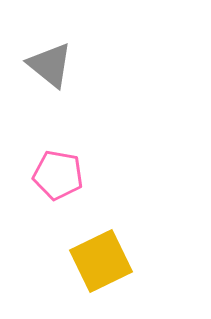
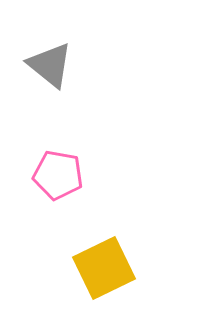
yellow square: moved 3 px right, 7 px down
